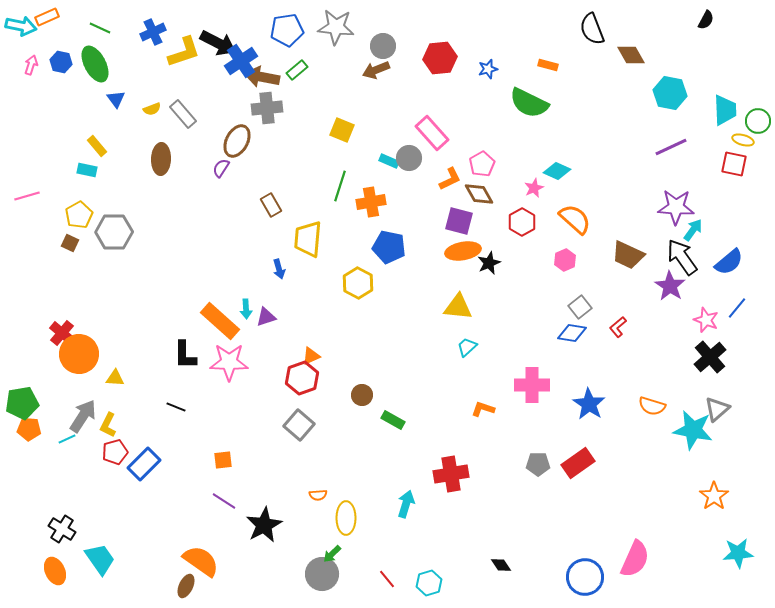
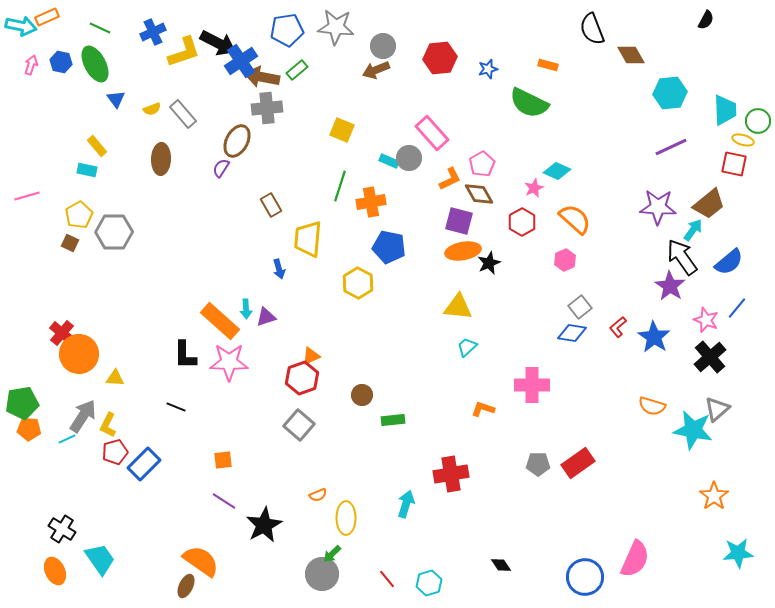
cyan hexagon at (670, 93): rotated 16 degrees counterclockwise
purple star at (676, 207): moved 18 px left
brown trapezoid at (628, 255): moved 81 px right, 51 px up; rotated 64 degrees counterclockwise
blue star at (589, 404): moved 65 px right, 67 px up
green rectangle at (393, 420): rotated 35 degrees counterclockwise
orange semicircle at (318, 495): rotated 18 degrees counterclockwise
